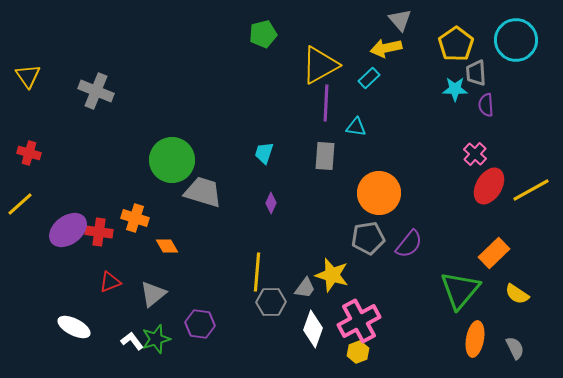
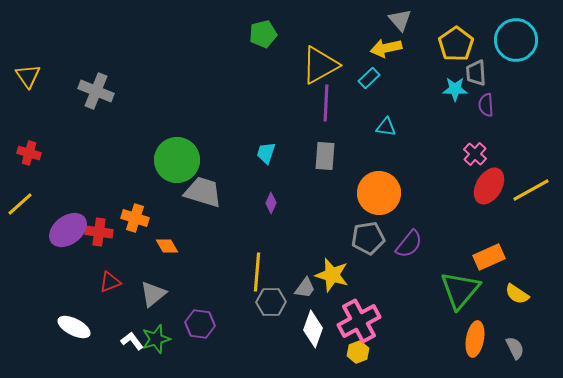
cyan triangle at (356, 127): moved 30 px right
cyan trapezoid at (264, 153): moved 2 px right
green circle at (172, 160): moved 5 px right
orange rectangle at (494, 253): moved 5 px left, 4 px down; rotated 20 degrees clockwise
